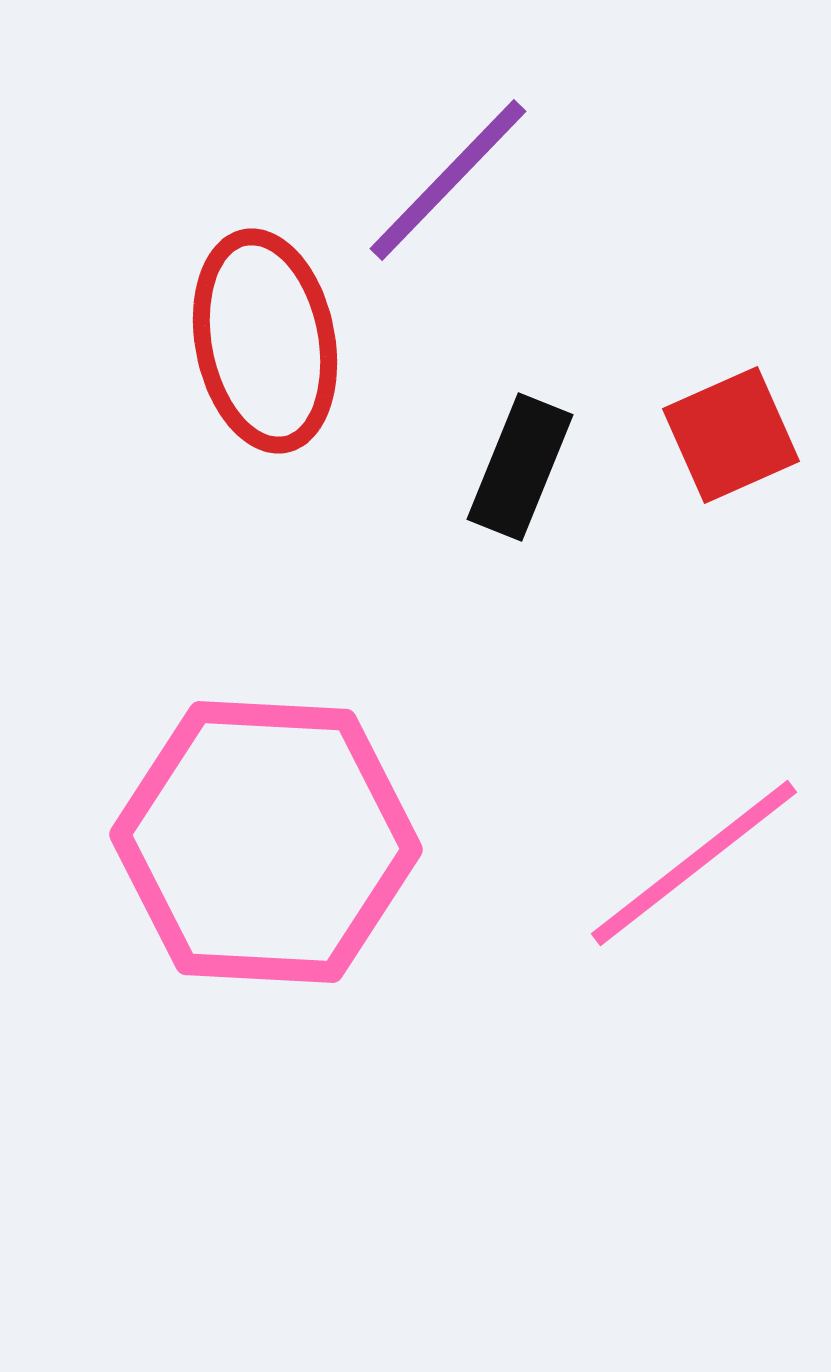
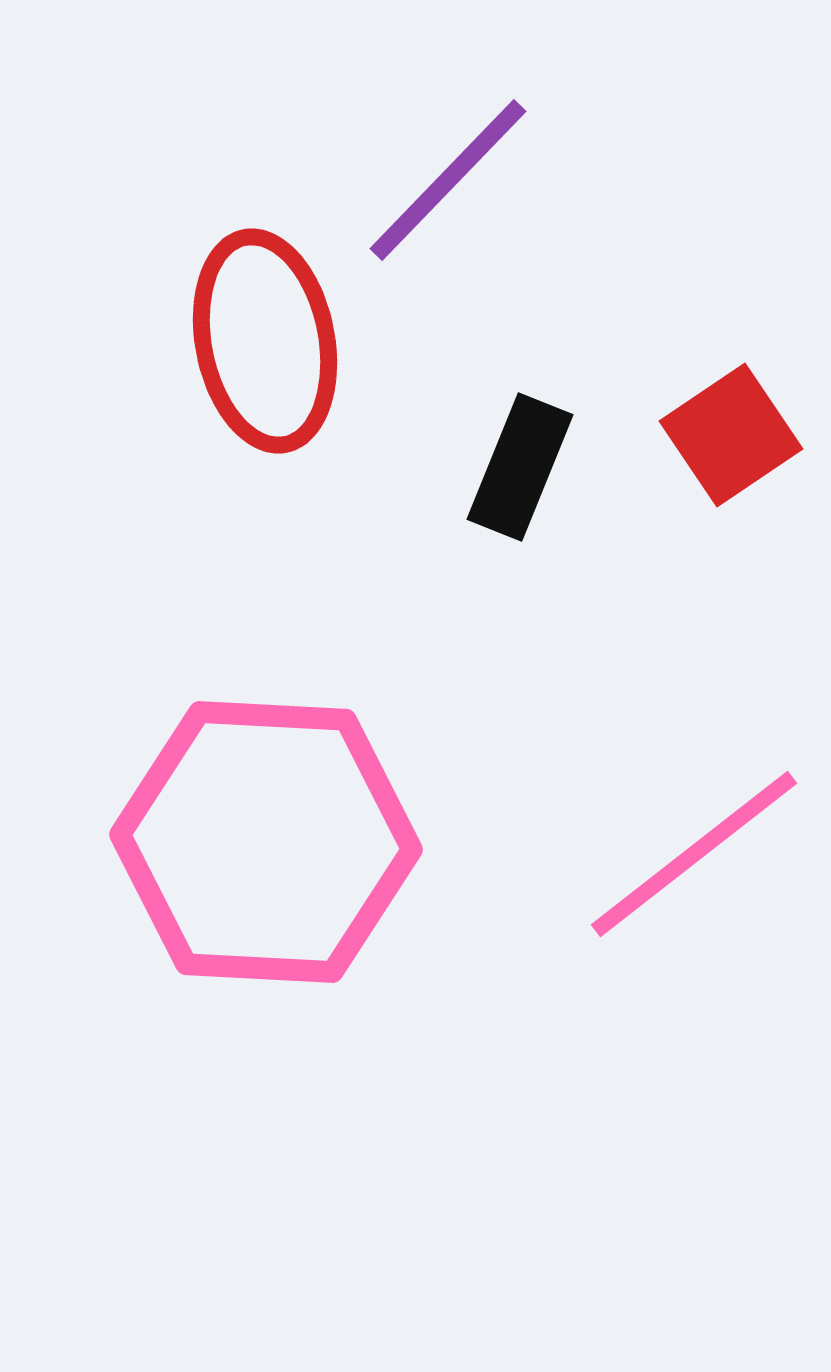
red square: rotated 10 degrees counterclockwise
pink line: moved 9 px up
